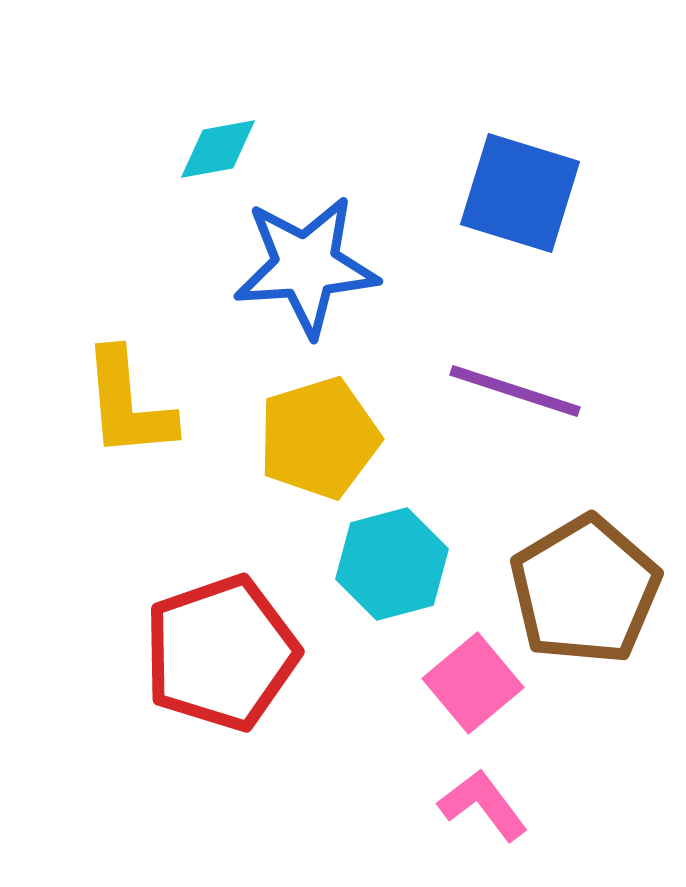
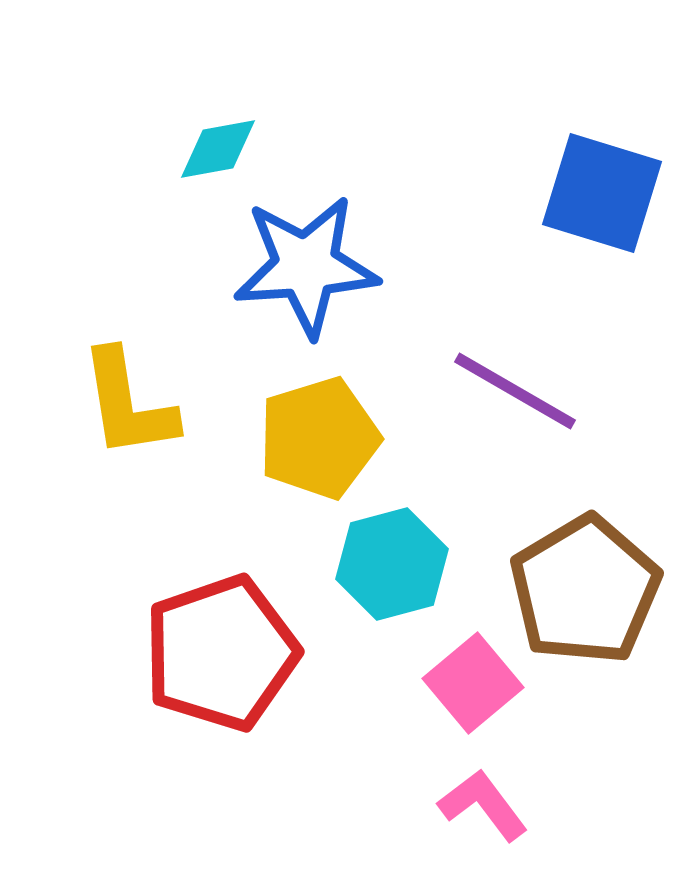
blue square: moved 82 px right
purple line: rotated 12 degrees clockwise
yellow L-shape: rotated 4 degrees counterclockwise
